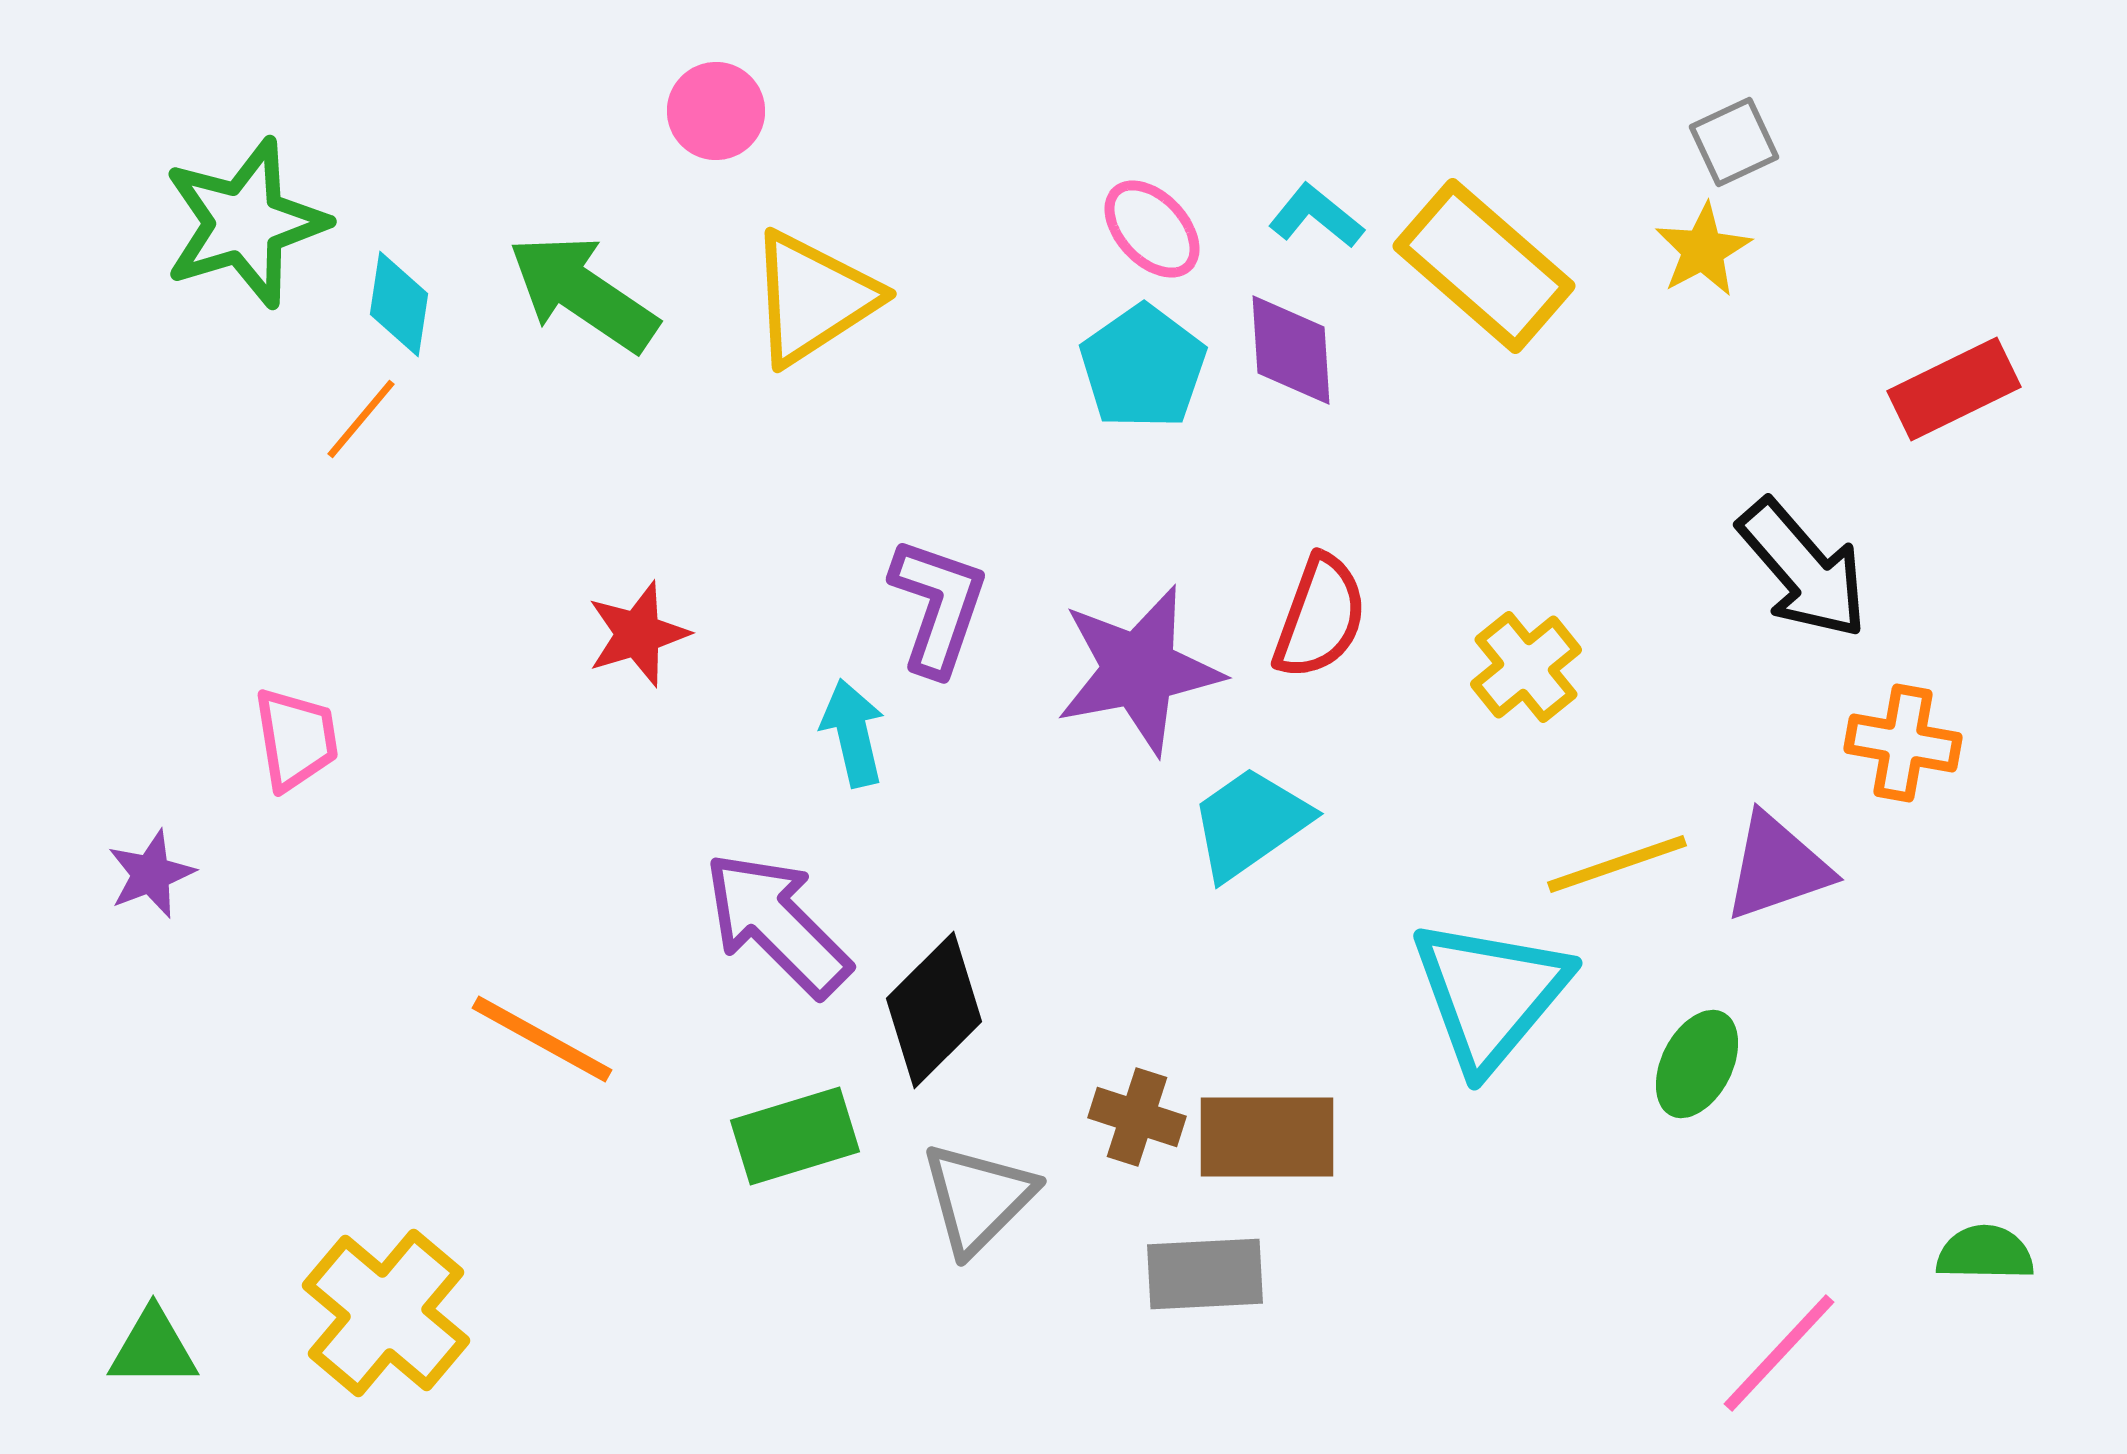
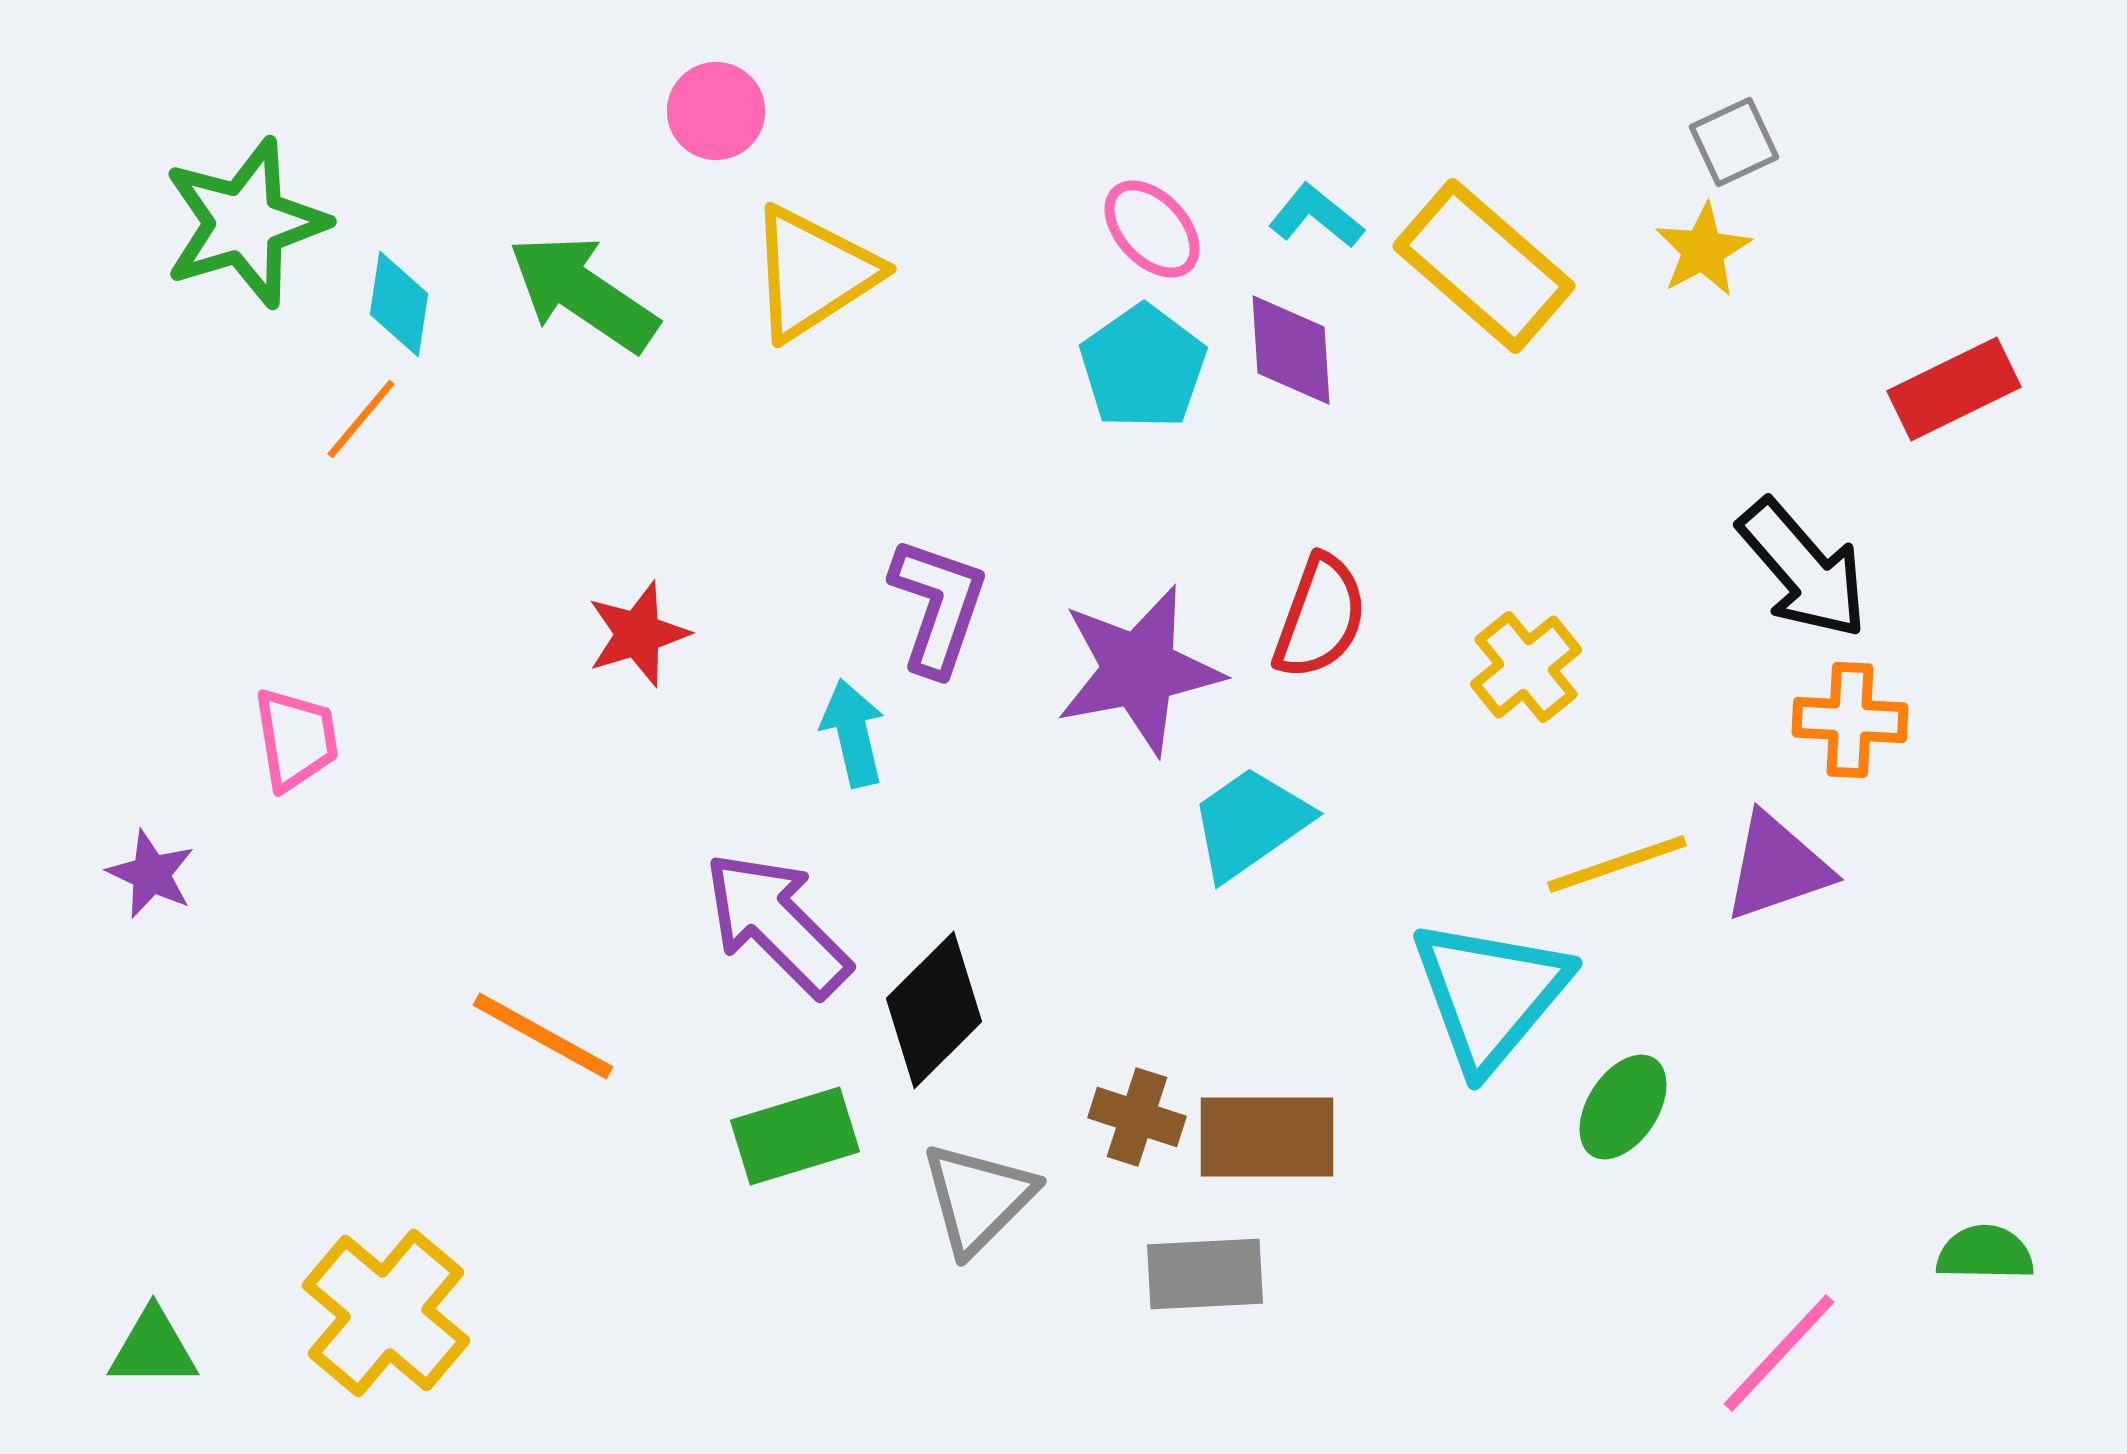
yellow triangle at (813, 298): moved 25 px up
orange cross at (1903, 743): moved 53 px left, 23 px up; rotated 7 degrees counterclockwise
purple star at (151, 874): rotated 26 degrees counterclockwise
orange line at (542, 1039): moved 1 px right, 3 px up
green ellipse at (1697, 1064): moved 74 px left, 43 px down; rotated 6 degrees clockwise
